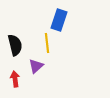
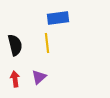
blue rectangle: moved 1 px left, 2 px up; rotated 65 degrees clockwise
purple triangle: moved 3 px right, 11 px down
